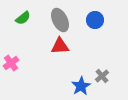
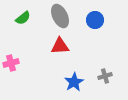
gray ellipse: moved 4 px up
pink cross: rotated 21 degrees clockwise
gray cross: moved 3 px right; rotated 24 degrees clockwise
blue star: moved 7 px left, 4 px up
